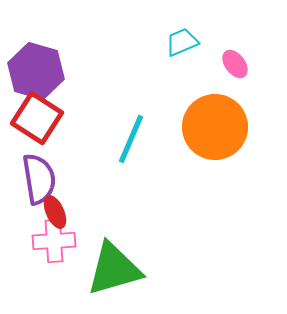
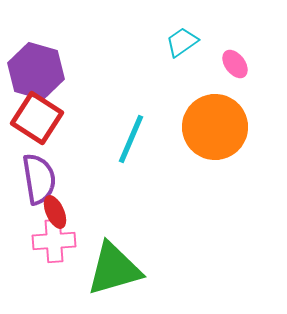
cyan trapezoid: rotated 12 degrees counterclockwise
